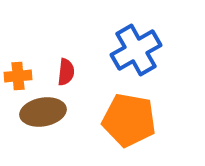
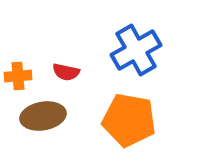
red semicircle: rotated 96 degrees clockwise
brown ellipse: moved 4 px down
